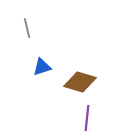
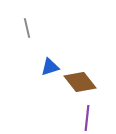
blue triangle: moved 8 px right
brown diamond: rotated 36 degrees clockwise
